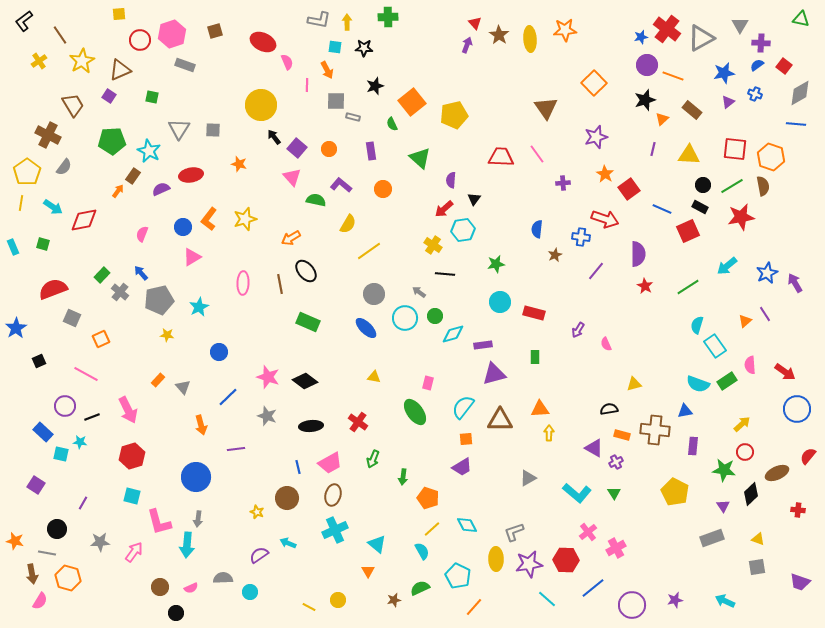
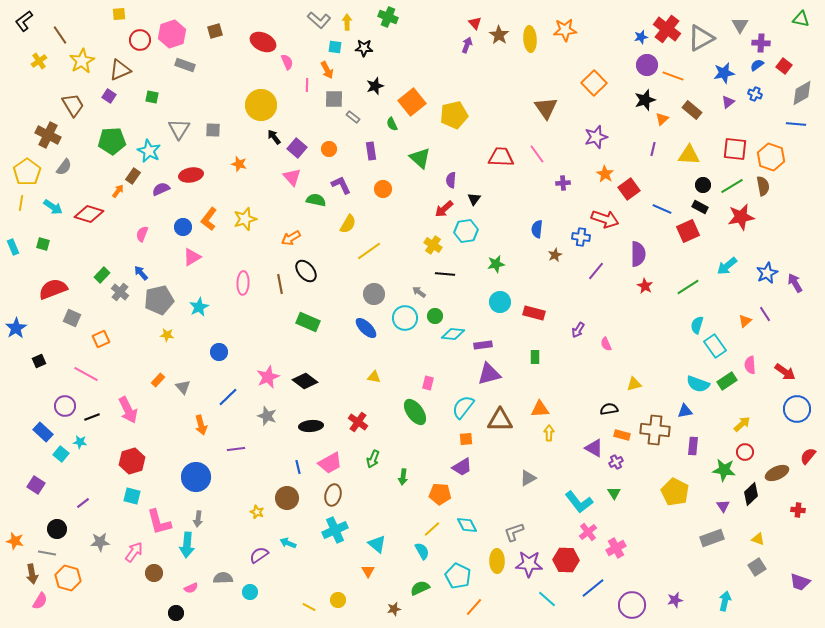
green cross at (388, 17): rotated 24 degrees clockwise
gray L-shape at (319, 20): rotated 30 degrees clockwise
gray diamond at (800, 93): moved 2 px right
gray square at (336, 101): moved 2 px left, 2 px up
gray rectangle at (353, 117): rotated 24 degrees clockwise
purple L-shape at (341, 185): rotated 25 degrees clockwise
red diamond at (84, 220): moved 5 px right, 6 px up; rotated 28 degrees clockwise
cyan hexagon at (463, 230): moved 3 px right, 1 px down
cyan diamond at (453, 334): rotated 20 degrees clockwise
purple triangle at (494, 374): moved 5 px left
pink star at (268, 377): rotated 30 degrees clockwise
cyan square at (61, 454): rotated 28 degrees clockwise
red hexagon at (132, 456): moved 5 px down
cyan L-shape at (577, 493): moved 2 px right, 9 px down; rotated 12 degrees clockwise
orange pentagon at (428, 498): moved 12 px right, 4 px up; rotated 15 degrees counterclockwise
purple line at (83, 503): rotated 24 degrees clockwise
yellow ellipse at (496, 559): moved 1 px right, 2 px down
purple star at (529, 564): rotated 12 degrees clockwise
gray square at (757, 567): rotated 24 degrees counterclockwise
brown circle at (160, 587): moved 6 px left, 14 px up
brown star at (394, 600): moved 9 px down
cyan arrow at (725, 601): rotated 78 degrees clockwise
